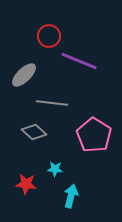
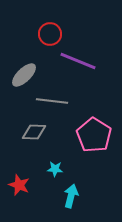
red circle: moved 1 px right, 2 px up
purple line: moved 1 px left
gray line: moved 2 px up
gray diamond: rotated 40 degrees counterclockwise
red star: moved 7 px left, 1 px down; rotated 15 degrees clockwise
